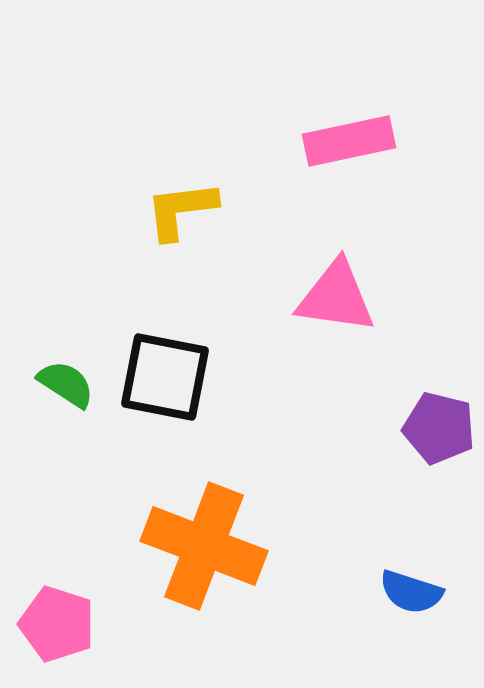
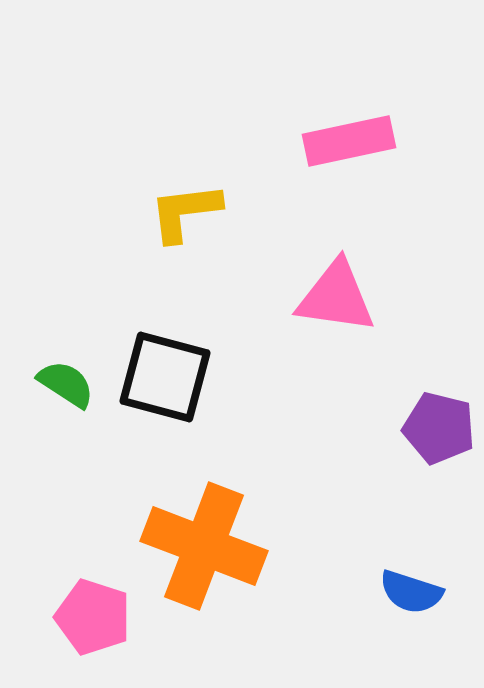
yellow L-shape: moved 4 px right, 2 px down
black square: rotated 4 degrees clockwise
pink pentagon: moved 36 px right, 7 px up
